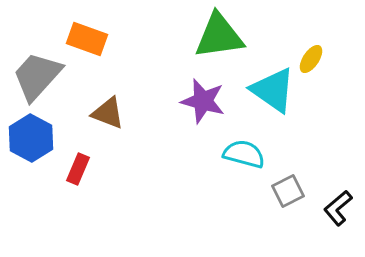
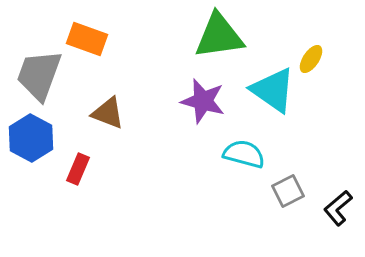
gray trapezoid: moved 2 px right, 1 px up; rotated 22 degrees counterclockwise
